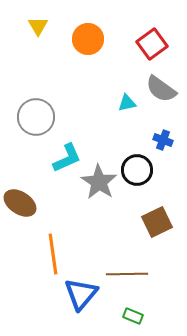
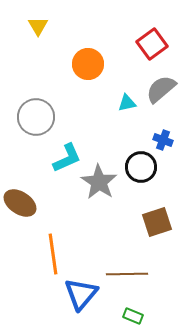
orange circle: moved 25 px down
gray semicircle: rotated 104 degrees clockwise
black circle: moved 4 px right, 3 px up
brown square: rotated 8 degrees clockwise
